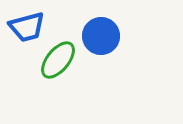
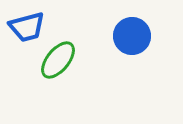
blue circle: moved 31 px right
